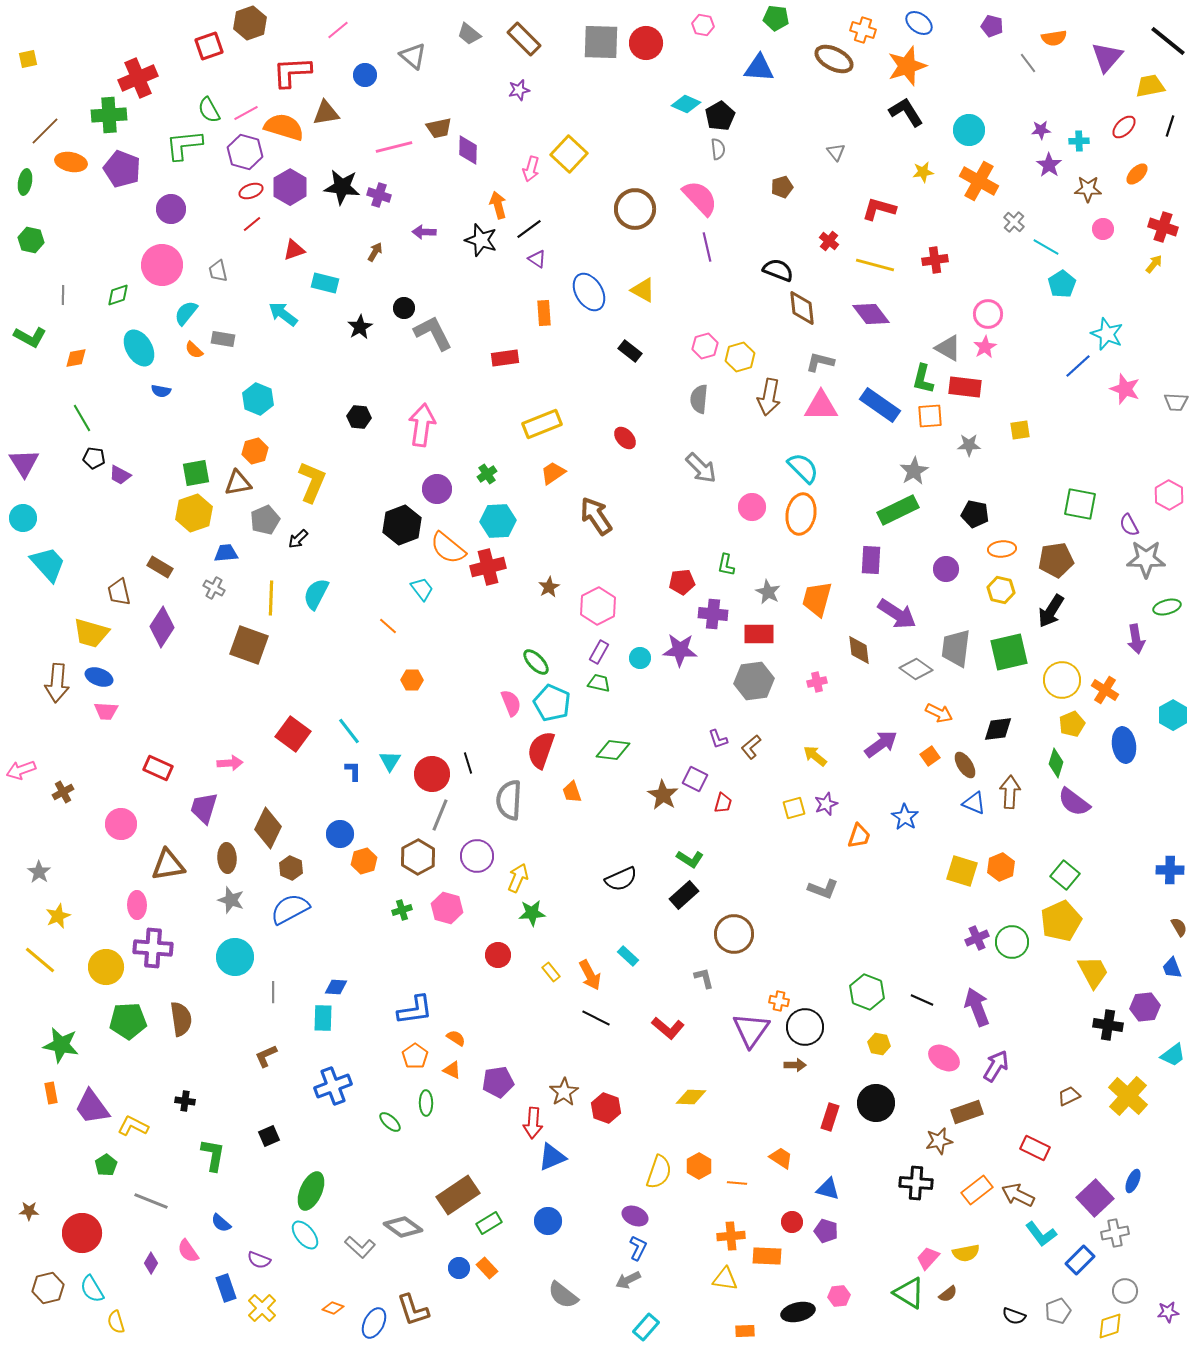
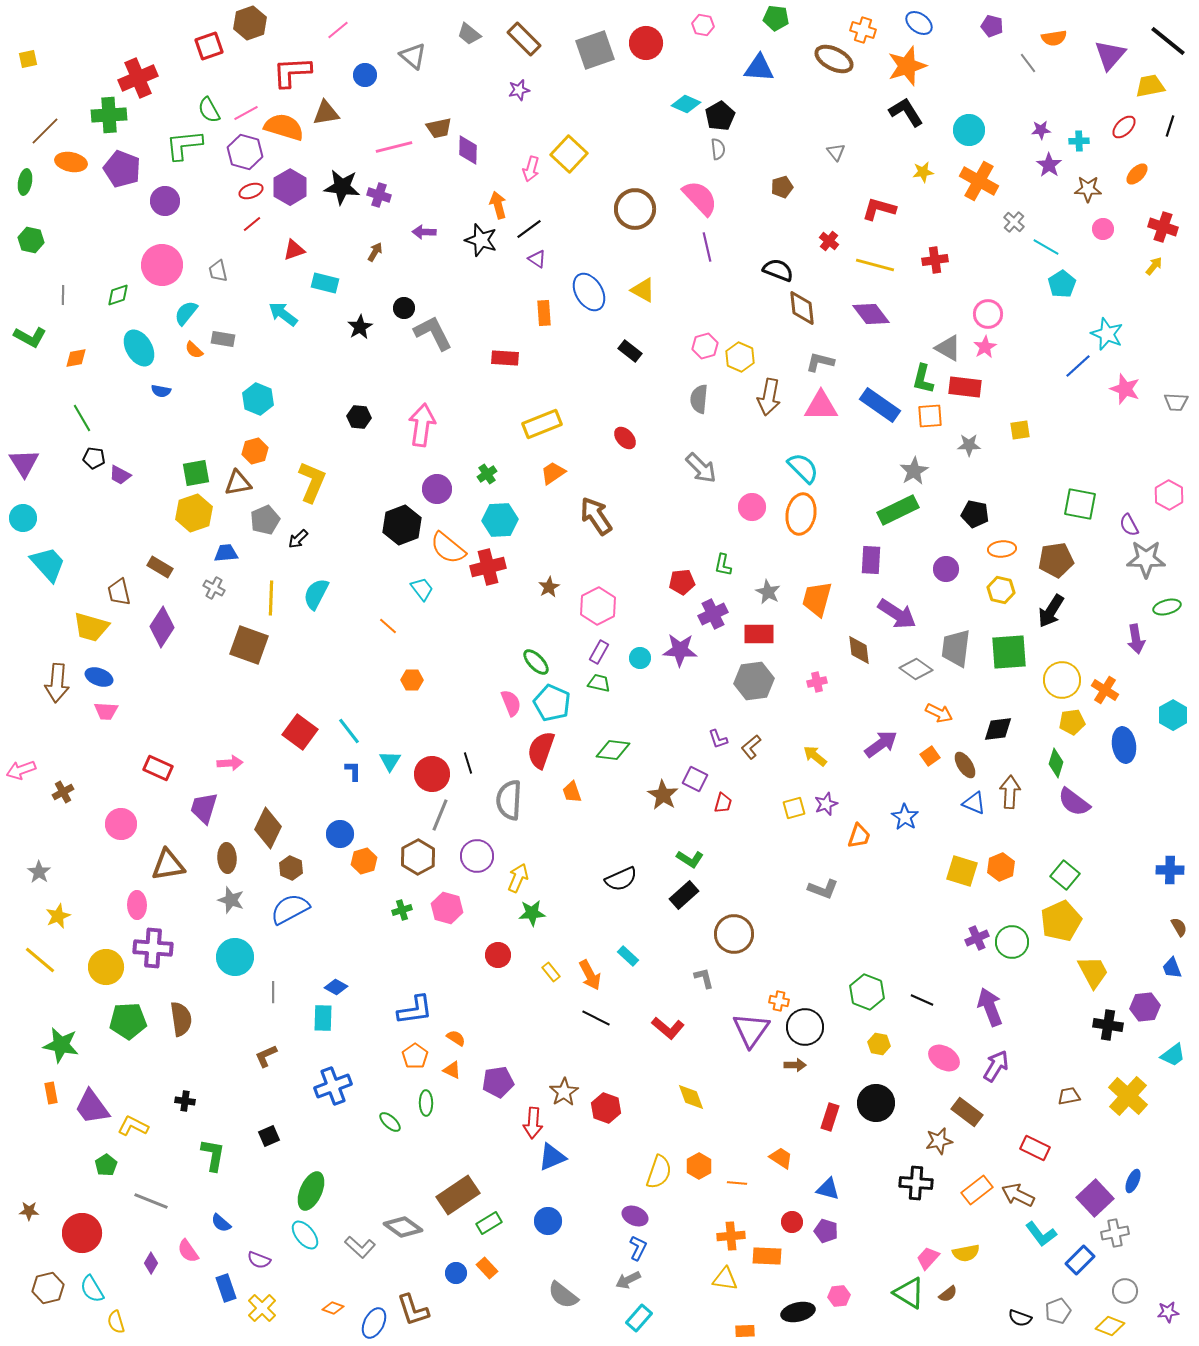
gray square at (601, 42): moved 6 px left, 8 px down; rotated 21 degrees counterclockwise
purple triangle at (1107, 57): moved 3 px right, 2 px up
purple circle at (171, 209): moved 6 px left, 8 px up
yellow arrow at (1154, 264): moved 2 px down
yellow hexagon at (740, 357): rotated 20 degrees counterclockwise
red rectangle at (505, 358): rotated 12 degrees clockwise
cyan hexagon at (498, 521): moved 2 px right, 1 px up
green L-shape at (726, 565): moved 3 px left
purple cross at (713, 614): rotated 32 degrees counterclockwise
yellow trapezoid at (91, 633): moved 6 px up
green square at (1009, 652): rotated 9 degrees clockwise
yellow pentagon at (1072, 724): moved 2 px up; rotated 15 degrees clockwise
red square at (293, 734): moved 7 px right, 2 px up
blue diamond at (336, 987): rotated 25 degrees clockwise
purple arrow at (977, 1007): moved 13 px right
brown trapezoid at (1069, 1096): rotated 15 degrees clockwise
yellow diamond at (691, 1097): rotated 68 degrees clockwise
brown rectangle at (967, 1112): rotated 56 degrees clockwise
blue circle at (459, 1268): moved 3 px left, 5 px down
black semicircle at (1014, 1316): moved 6 px right, 2 px down
yellow diamond at (1110, 1326): rotated 40 degrees clockwise
cyan rectangle at (646, 1327): moved 7 px left, 9 px up
